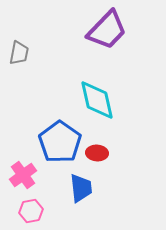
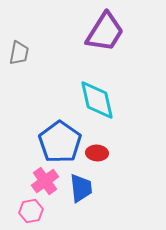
purple trapezoid: moved 2 px left, 2 px down; rotated 12 degrees counterclockwise
pink cross: moved 22 px right, 6 px down
